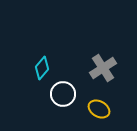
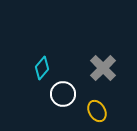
gray cross: rotated 12 degrees counterclockwise
yellow ellipse: moved 2 px left, 2 px down; rotated 30 degrees clockwise
